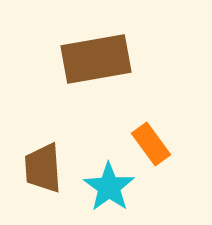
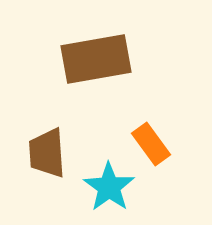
brown trapezoid: moved 4 px right, 15 px up
